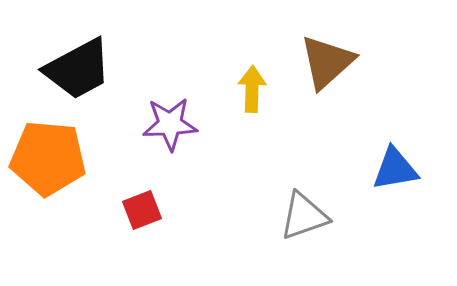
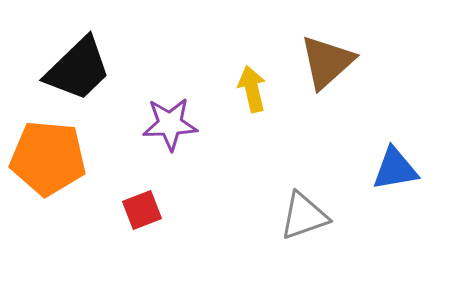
black trapezoid: rotated 16 degrees counterclockwise
yellow arrow: rotated 15 degrees counterclockwise
